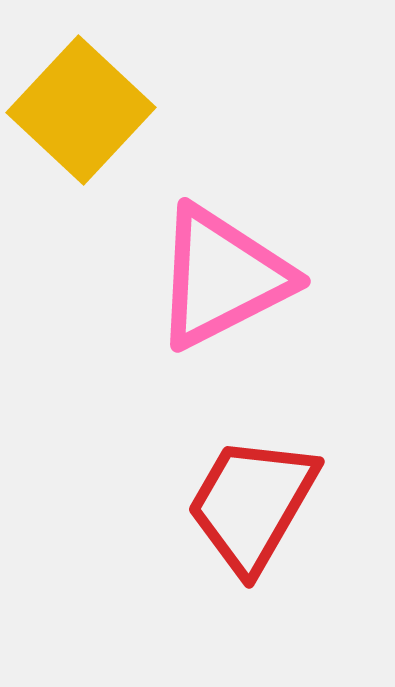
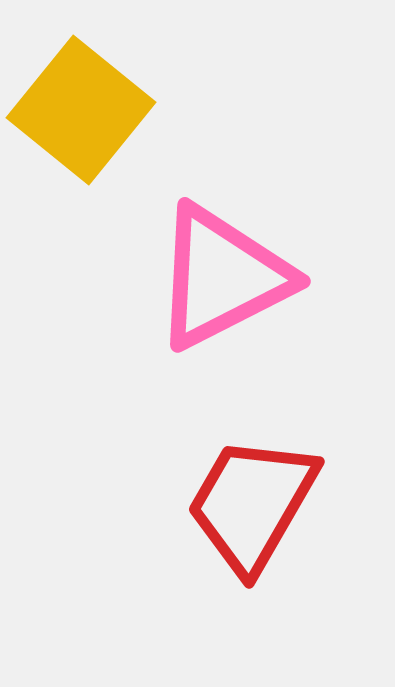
yellow square: rotated 4 degrees counterclockwise
